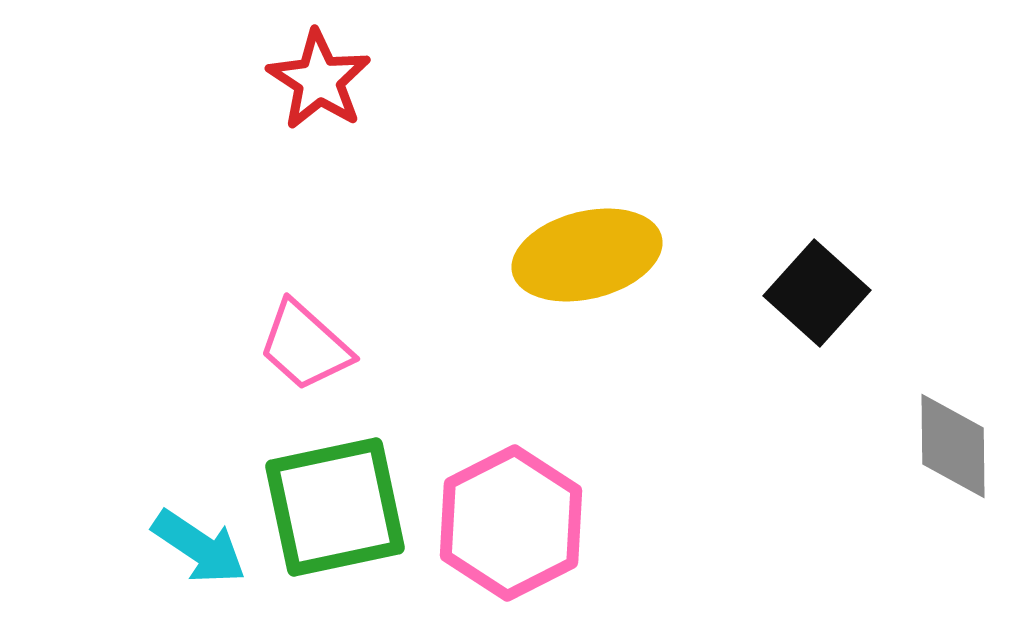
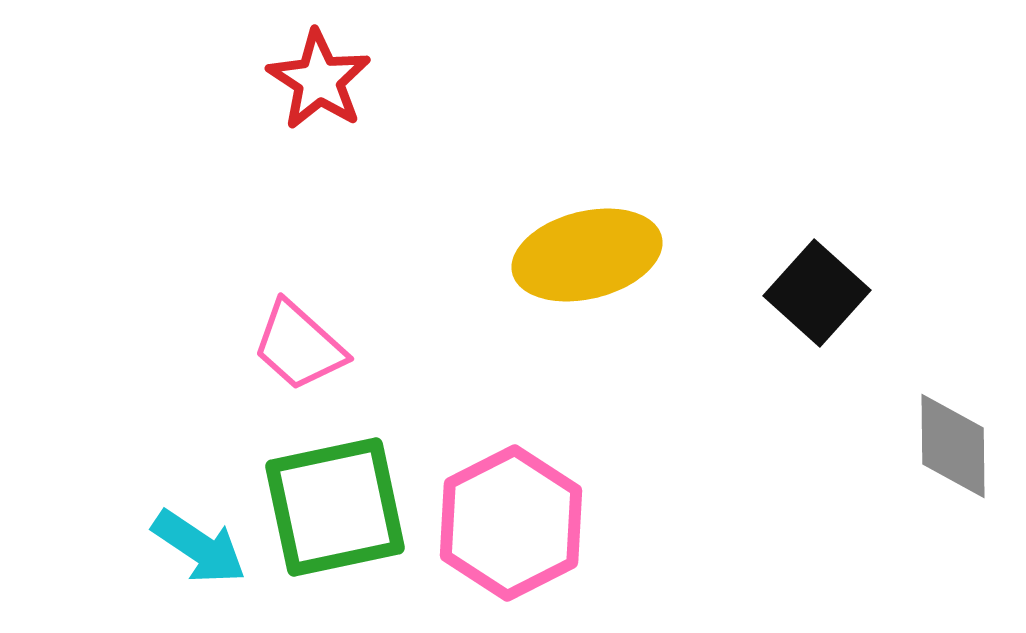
pink trapezoid: moved 6 px left
